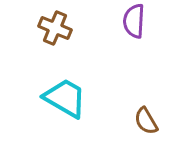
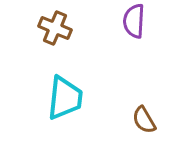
cyan trapezoid: rotated 66 degrees clockwise
brown semicircle: moved 2 px left, 1 px up
